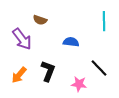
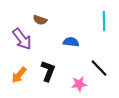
pink star: rotated 14 degrees counterclockwise
